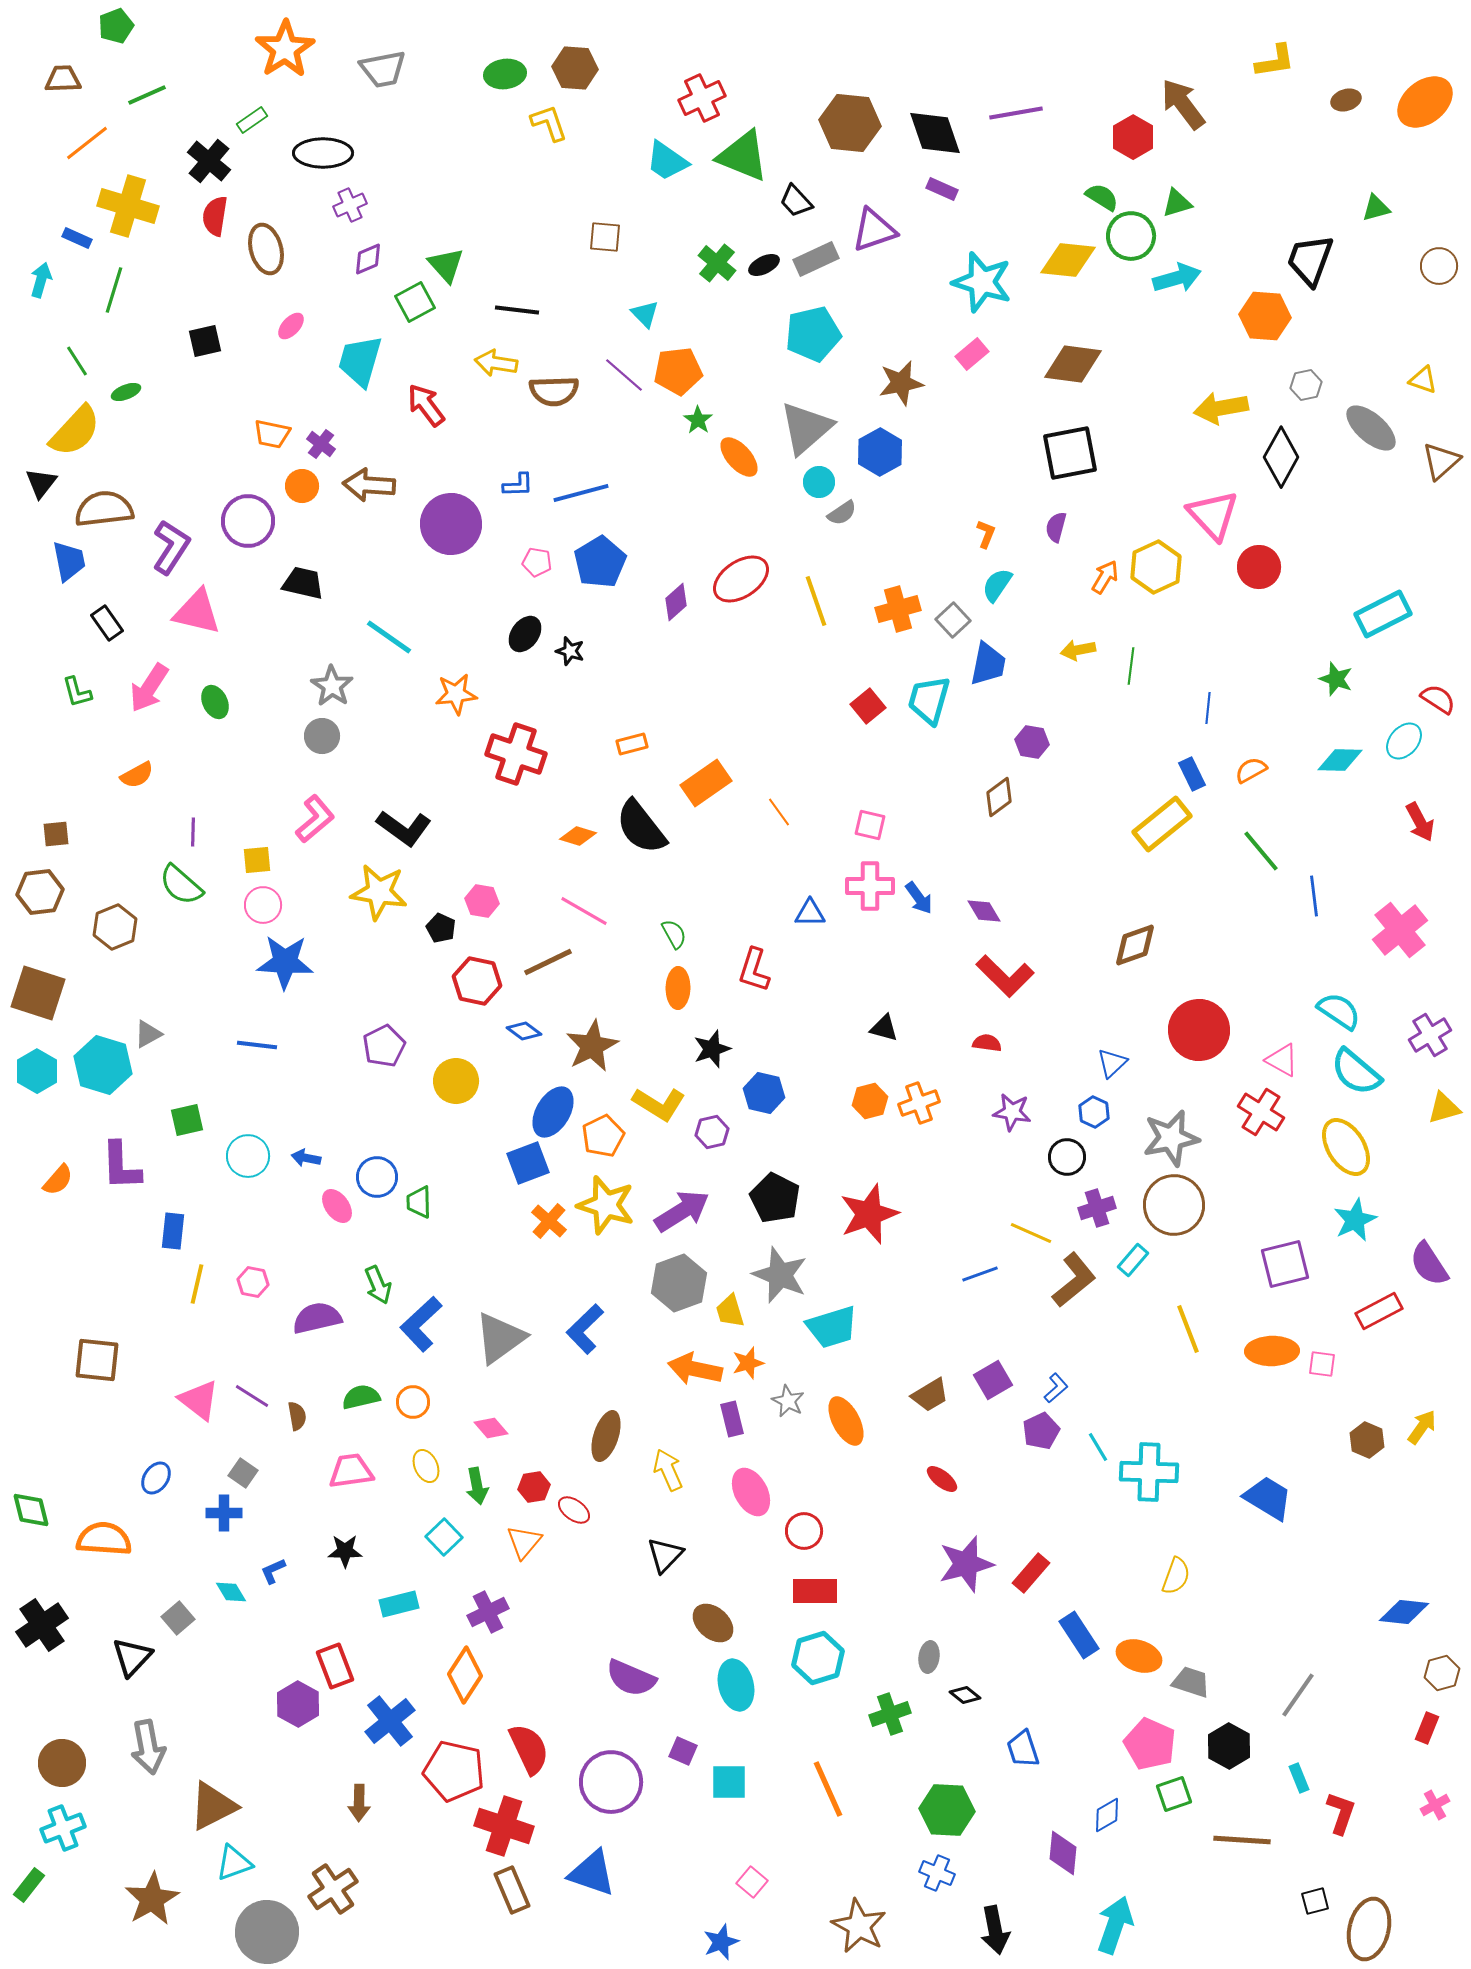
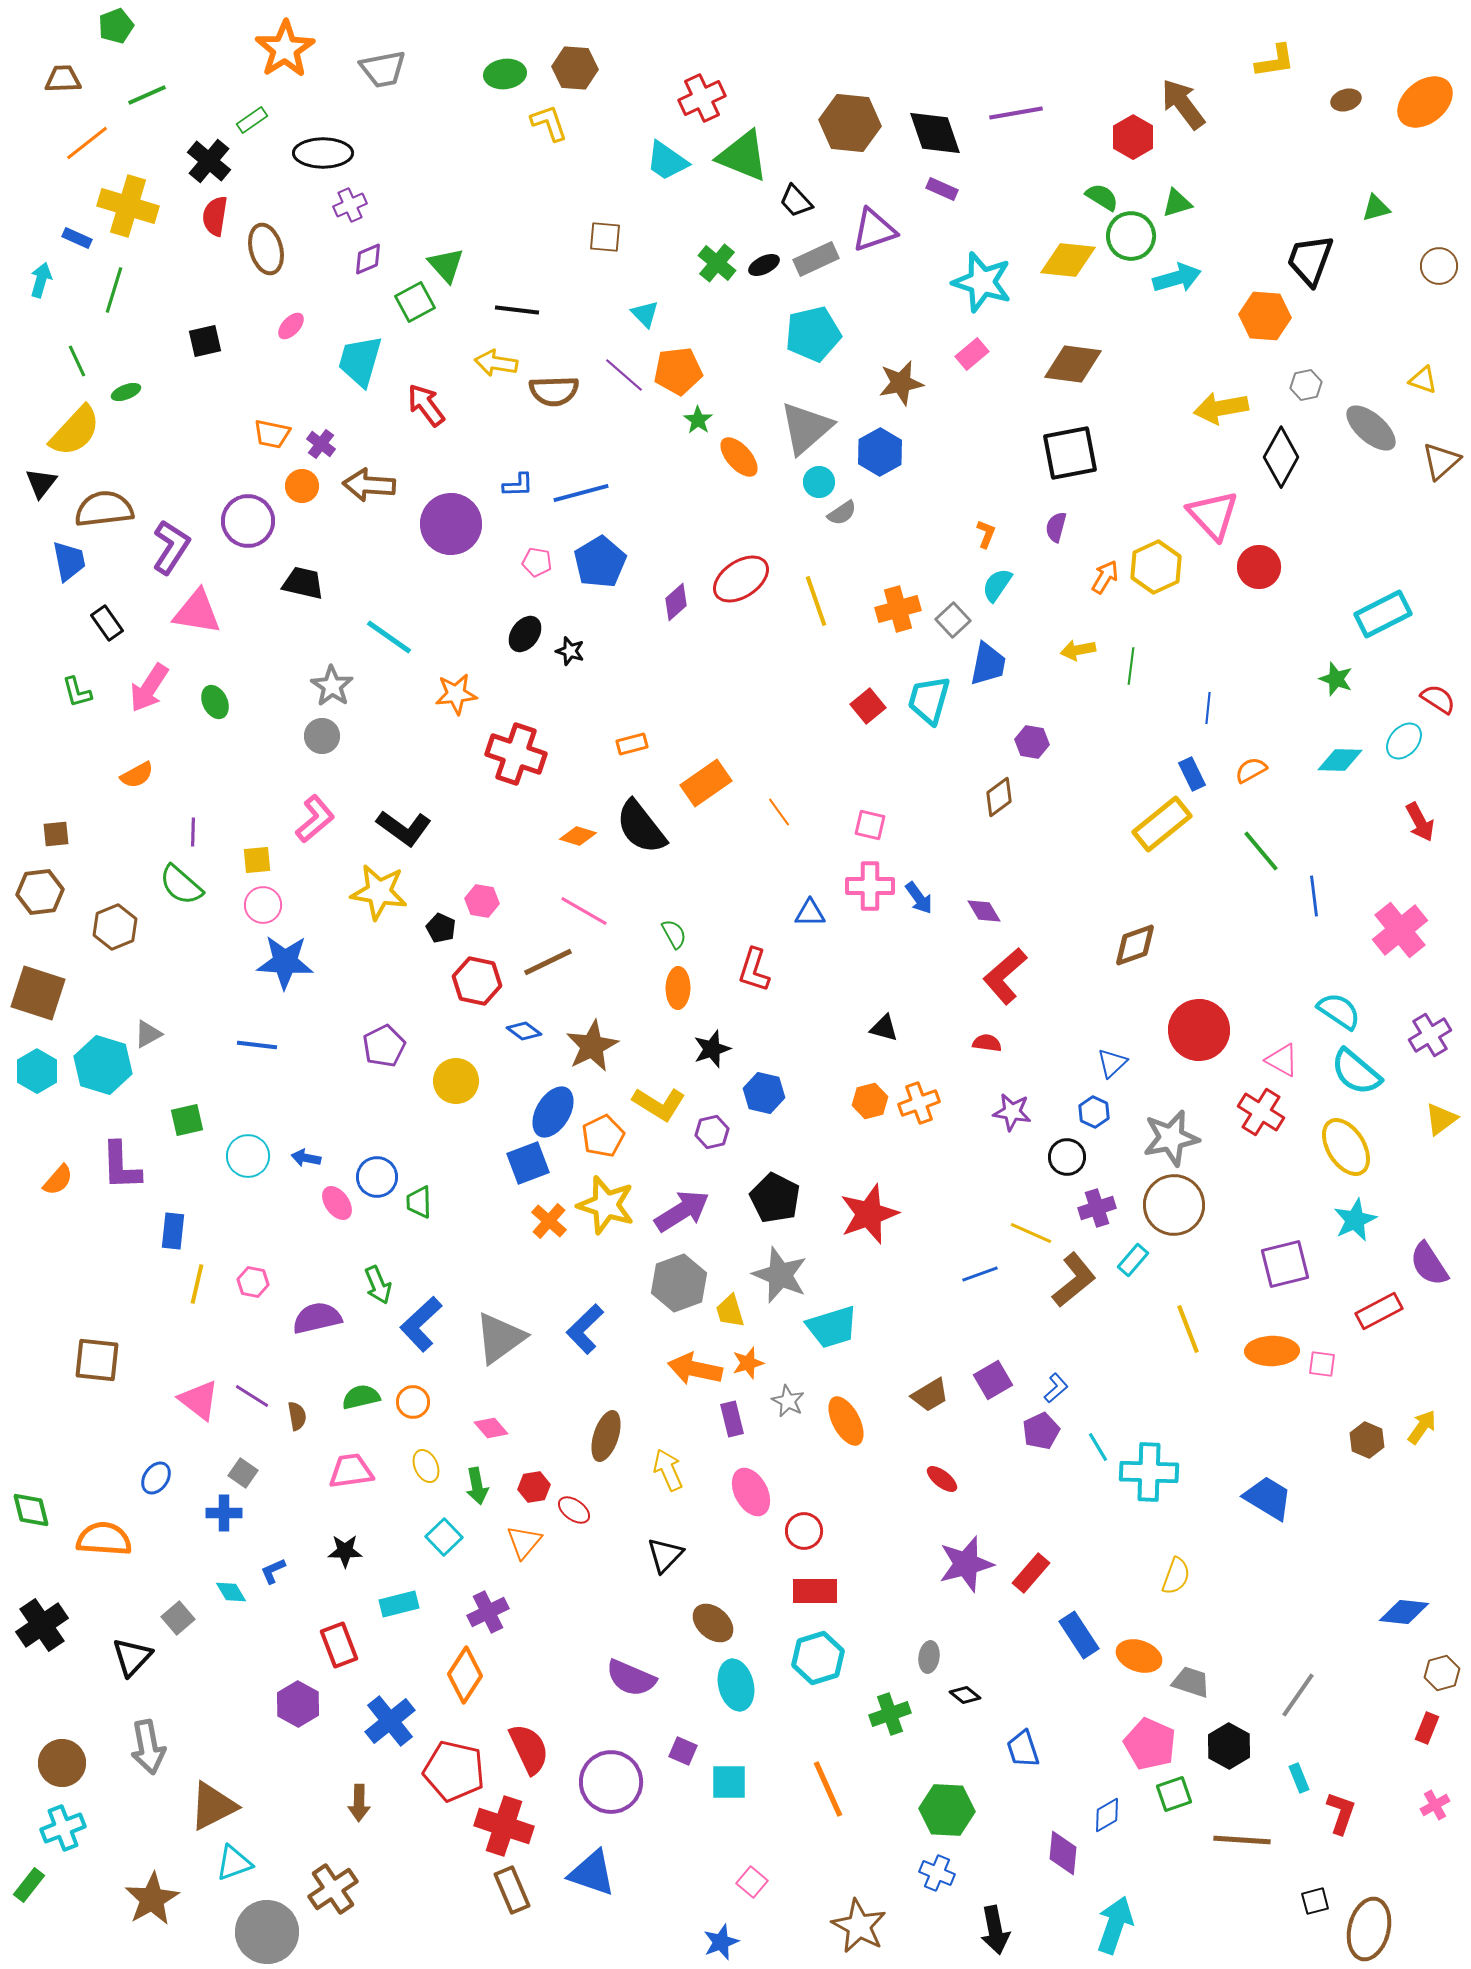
green line at (77, 361): rotated 8 degrees clockwise
pink triangle at (197, 612): rotated 4 degrees counterclockwise
red L-shape at (1005, 976): rotated 94 degrees clockwise
yellow triangle at (1444, 1108): moved 3 px left, 11 px down; rotated 21 degrees counterclockwise
pink ellipse at (337, 1206): moved 3 px up
red rectangle at (335, 1666): moved 4 px right, 21 px up
